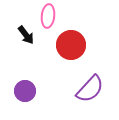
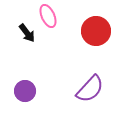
pink ellipse: rotated 30 degrees counterclockwise
black arrow: moved 1 px right, 2 px up
red circle: moved 25 px right, 14 px up
